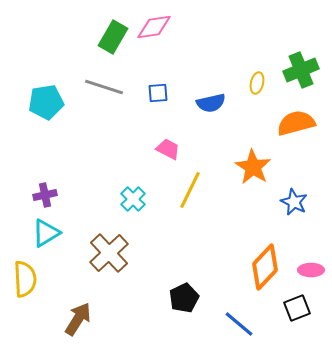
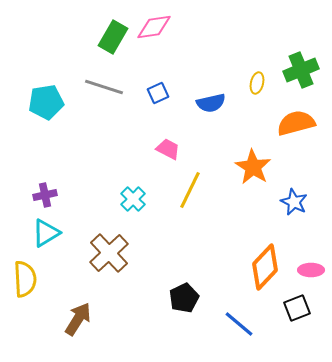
blue square: rotated 20 degrees counterclockwise
